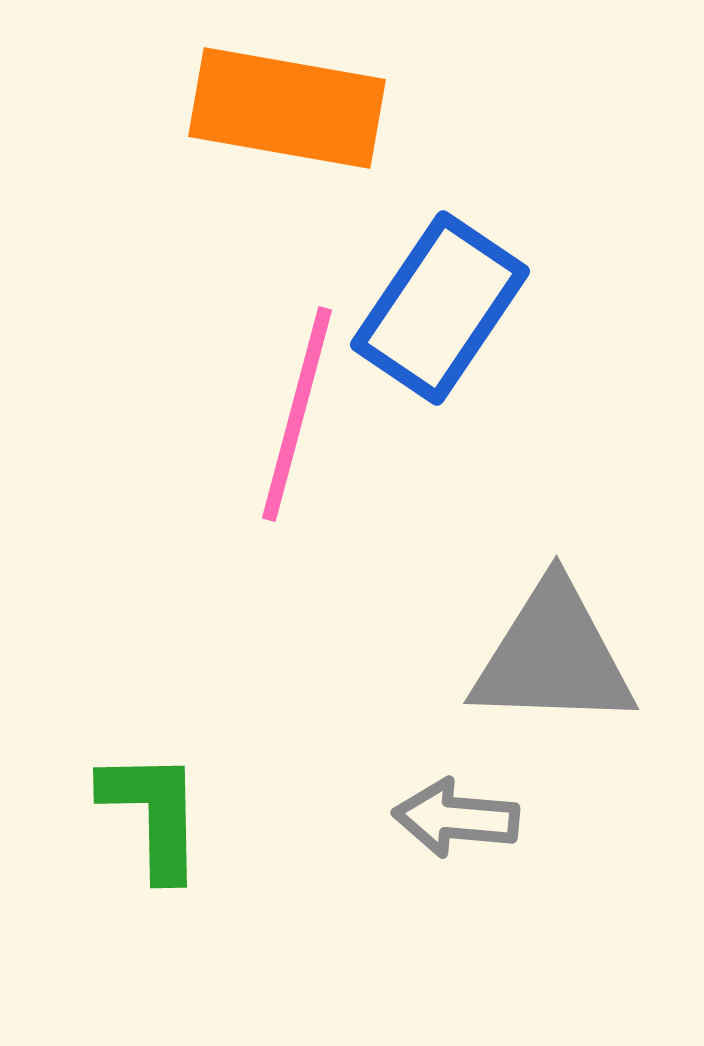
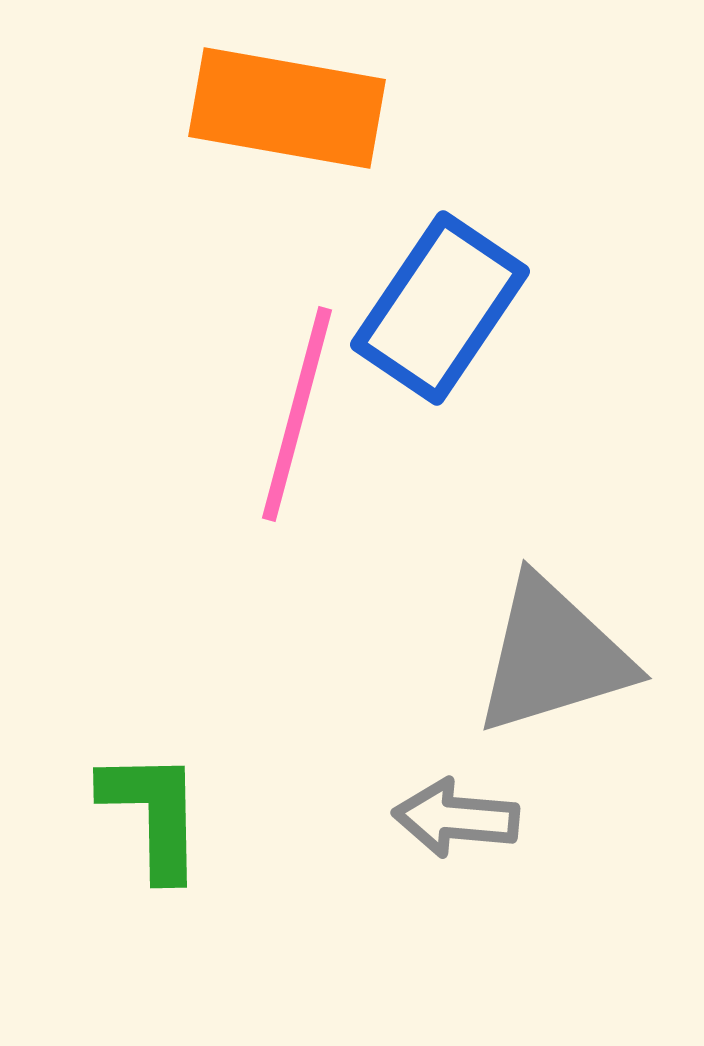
gray triangle: rotated 19 degrees counterclockwise
